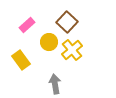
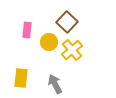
pink rectangle: moved 5 px down; rotated 42 degrees counterclockwise
yellow rectangle: moved 18 px down; rotated 42 degrees clockwise
gray arrow: rotated 18 degrees counterclockwise
